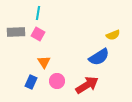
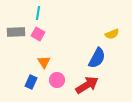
yellow semicircle: moved 1 px left, 1 px up
blue semicircle: moved 2 px left, 1 px down; rotated 30 degrees counterclockwise
pink circle: moved 1 px up
